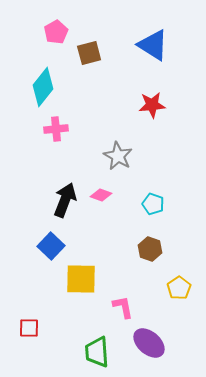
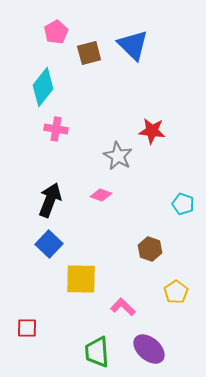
blue triangle: moved 20 px left; rotated 12 degrees clockwise
red star: moved 26 px down; rotated 12 degrees clockwise
pink cross: rotated 15 degrees clockwise
black arrow: moved 15 px left
cyan pentagon: moved 30 px right
blue square: moved 2 px left, 2 px up
yellow pentagon: moved 3 px left, 4 px down
pink L-shape: rotated 35 degrees counterclockwise
red square: moved 2 px left
purple ellipse: moved 6 px down
